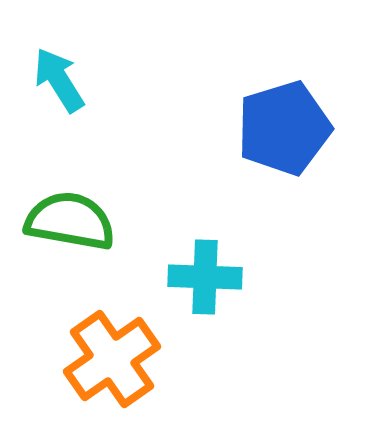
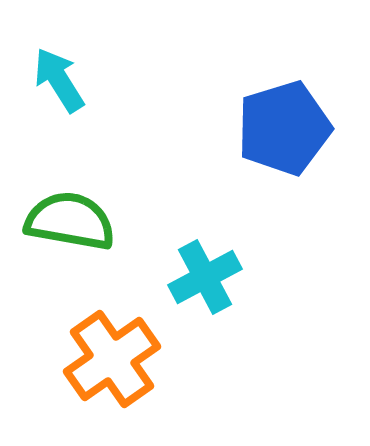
cyan cross: rotated 30 degrees counterclockwise
